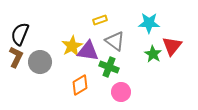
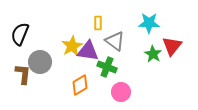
yellow rectangle: moved 2 px left, 3 px down; rotated 72 degrees counterclockwise
brown L-shape: moved 7 px right, 17 px down; rotated 20 degrees counterclockwise
green cross: moved 2 px left
